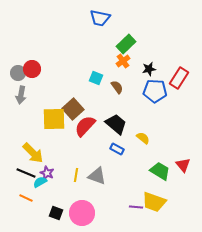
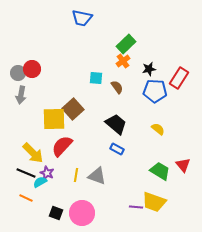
blue trapezoid: moved 18 px left
cyan square: rotated 16 degrees counterclockwise
red semicircle: moved 23 px left, 20 px down
yellow semicircle: moved 15 px right, 9 px up
